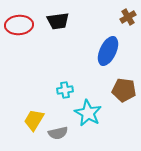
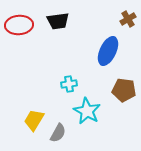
brown cross: moved 2 px down
cyan cross: moved 4 px right, 6 px up
cyan star: moved 1 px left, 2 px up
gray semicircle: rotated 48 degrees counterclockwise
